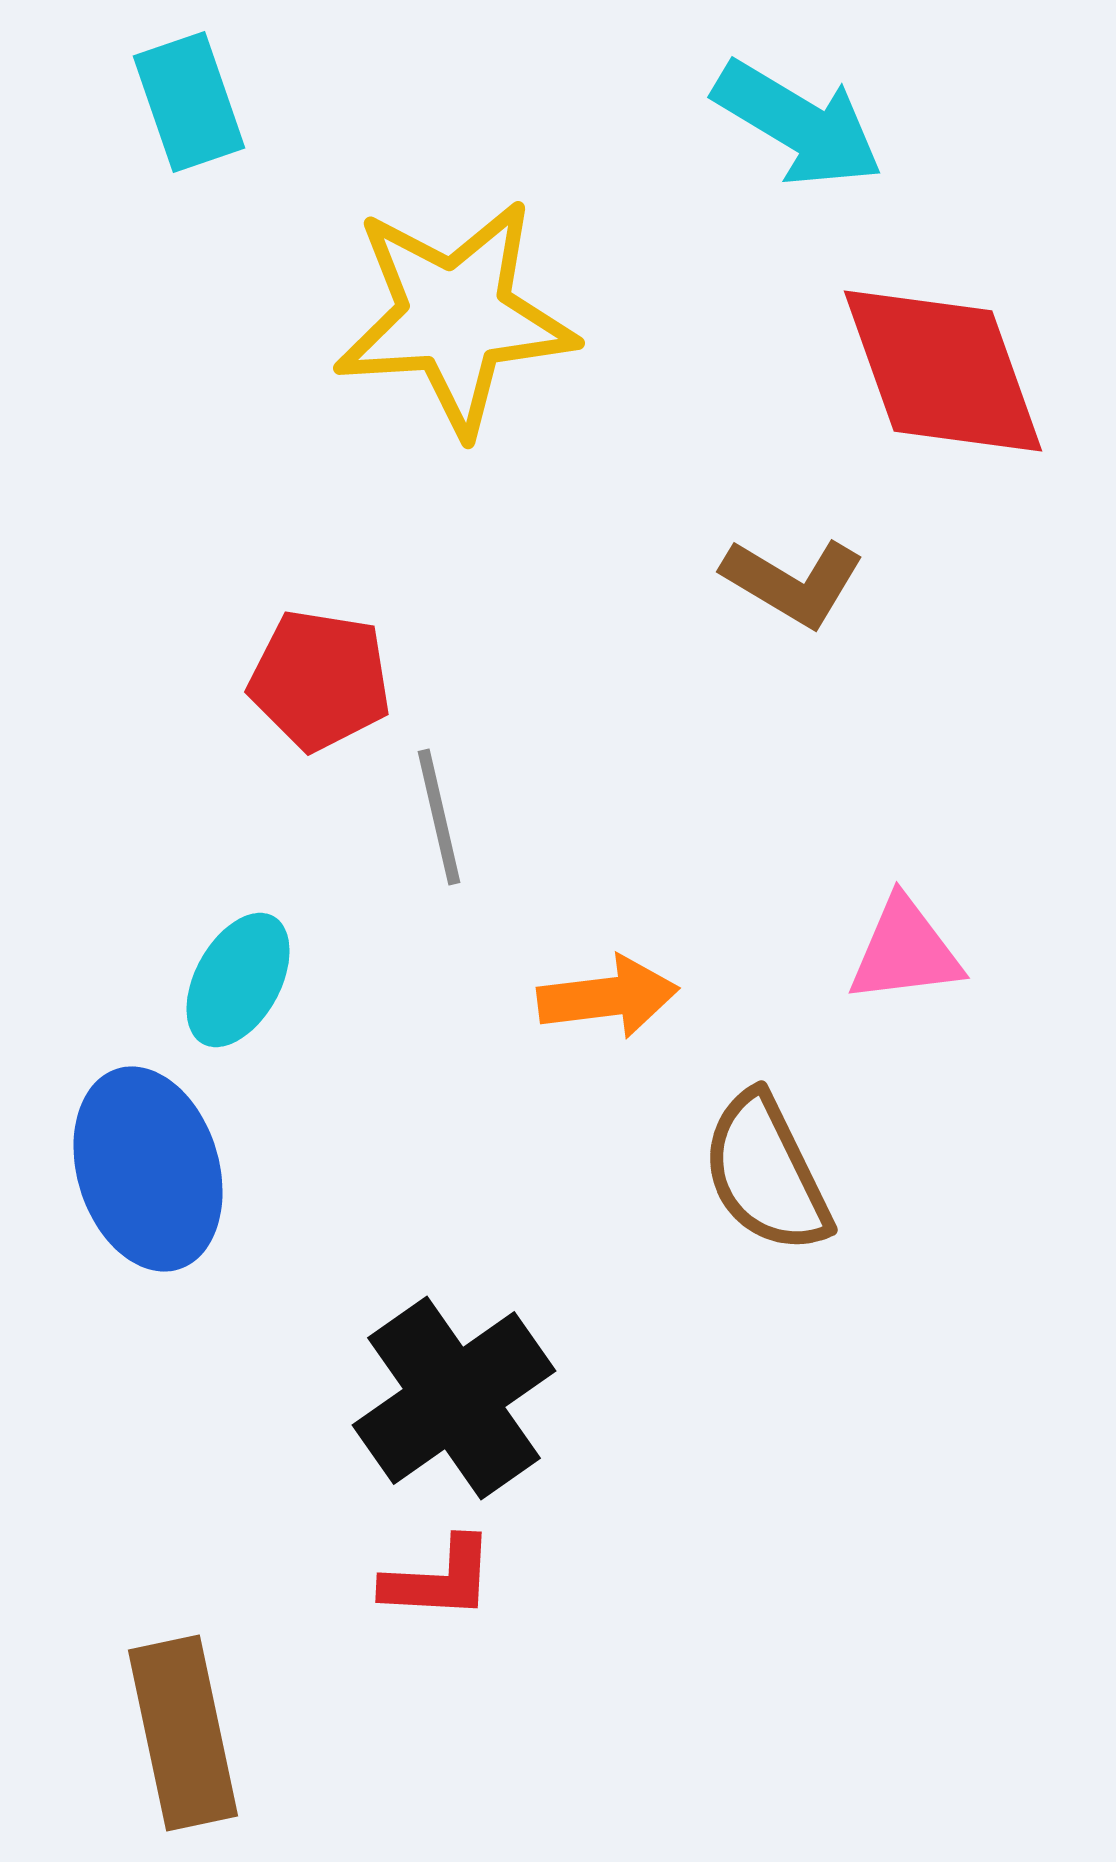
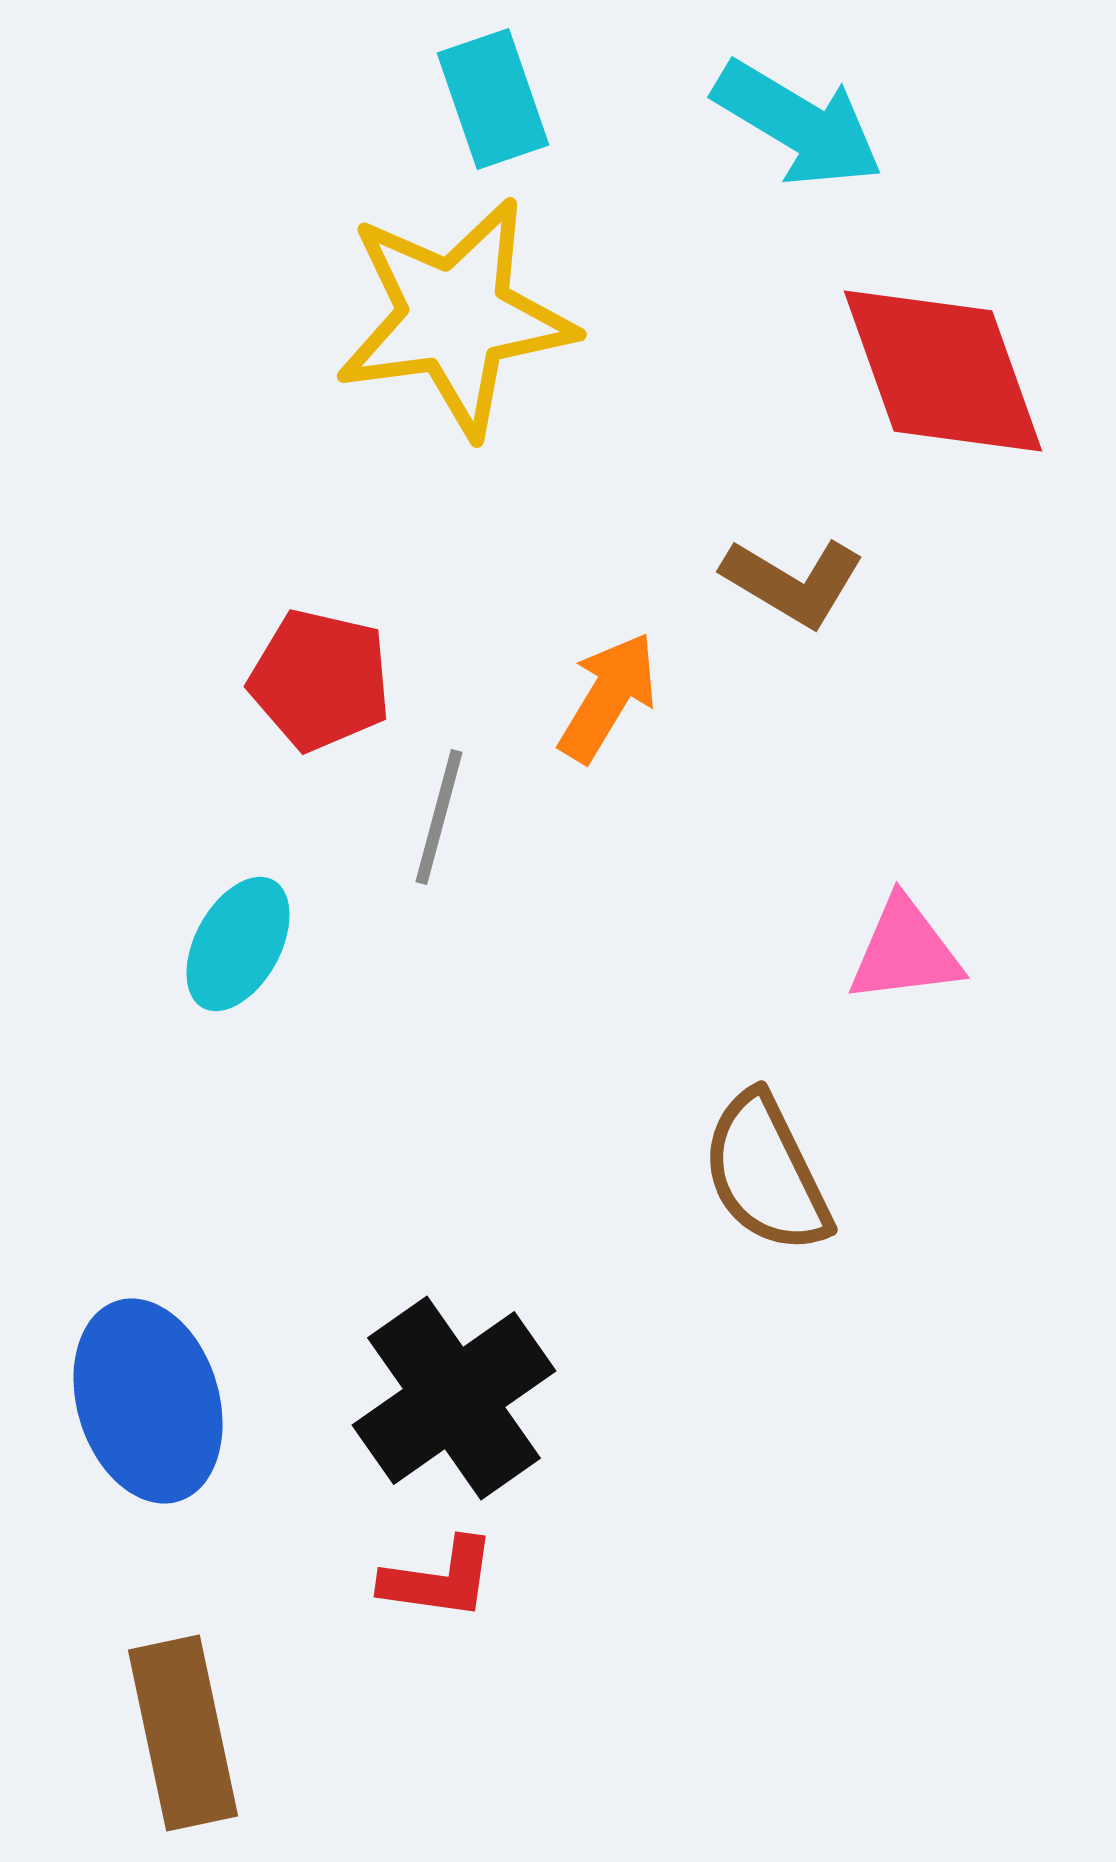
cyan rectangle: moved 304 px right, 3 px up
yellow star: rotated 4 degrees counterclockwise
red pentagon: rotated 4 degrees clockwise
gray line: rotated 28 degrees clockwise
cyan ellipse: moved 36 px up
orange arrow: moved 300 px up; rotated 52 degrees counterclockwise
blue ellipse: moved 232 px down
red L-shape: rotated 5 degrees clockwise
